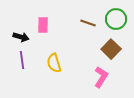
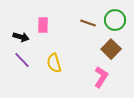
green circle: moved 1 px left, 1 px down
purple line: rotated 36 degrees counterclockwise
